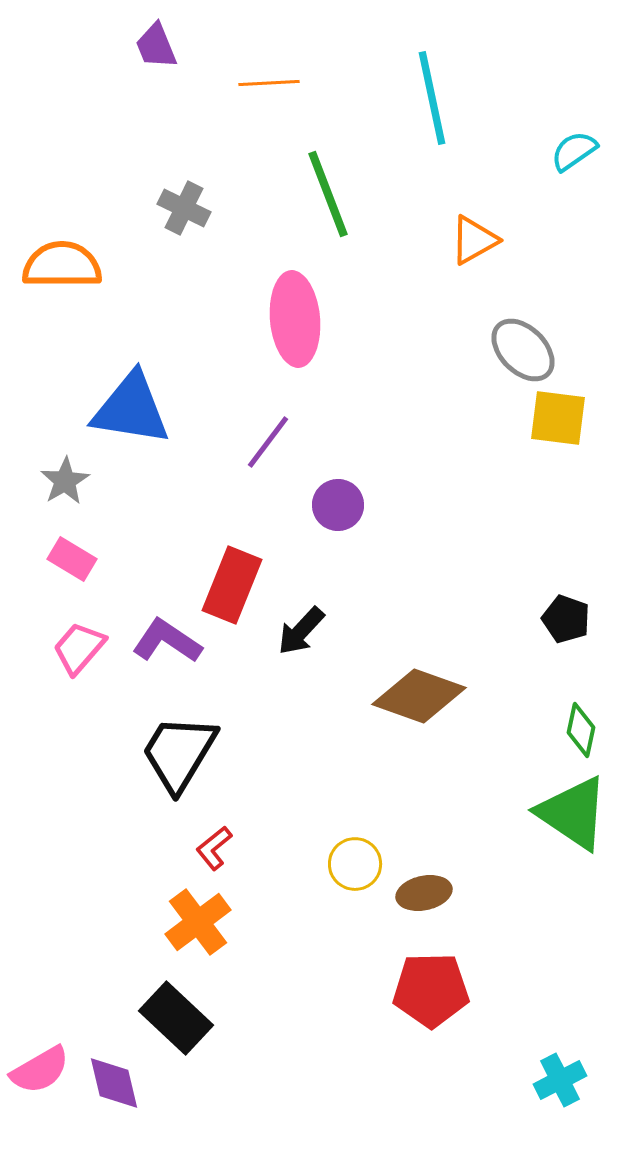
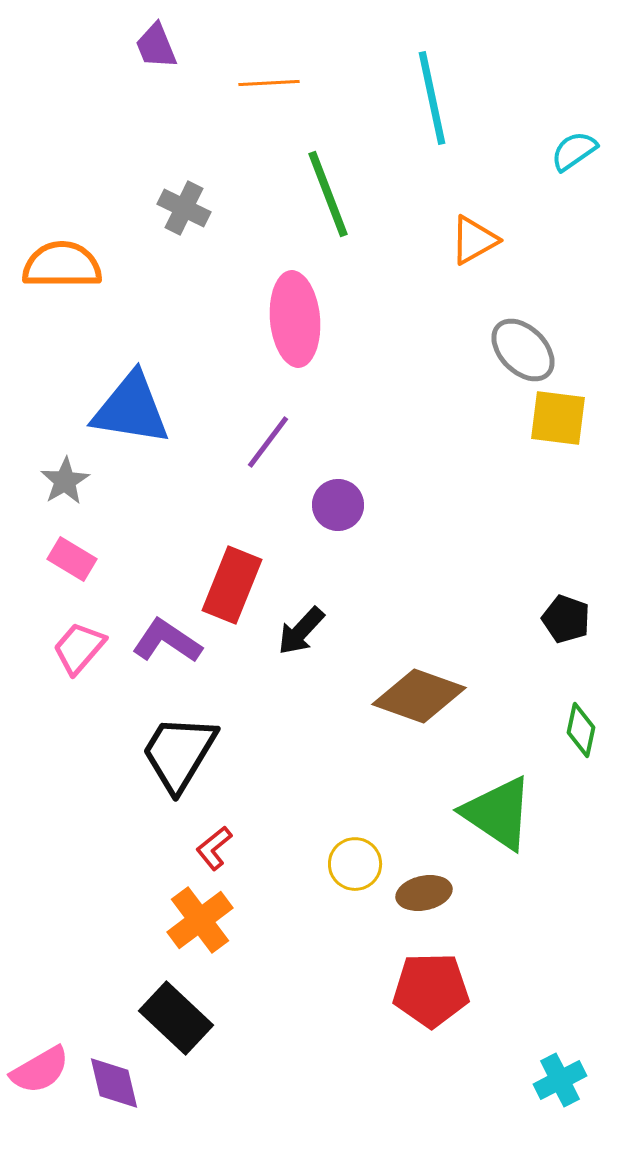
green triangle: moved 75 px left
orange cross: moved 2 px right, 2 px up
